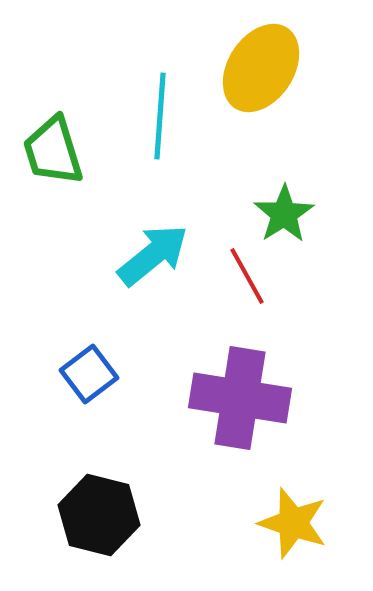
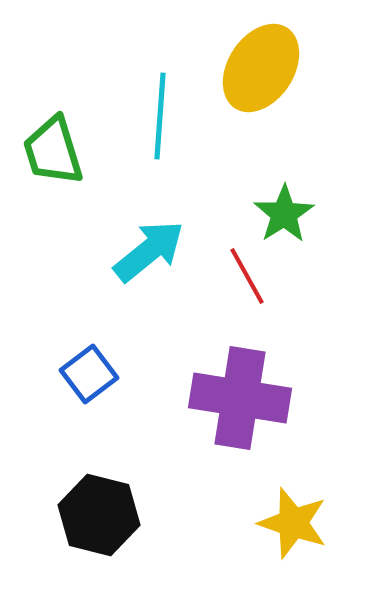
cyan arrow: moved 4 px left, 4 px up
